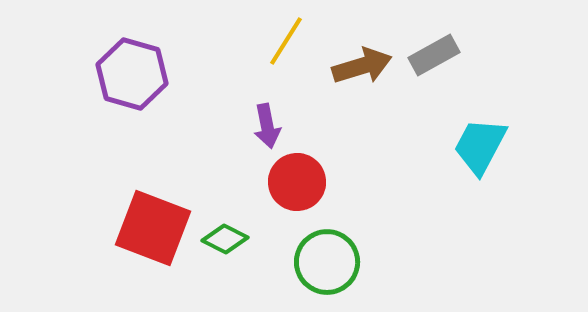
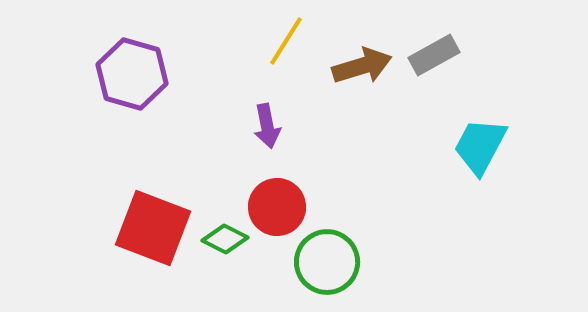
red circle: moved 20 px left, 25 px down
